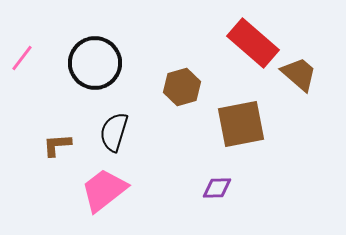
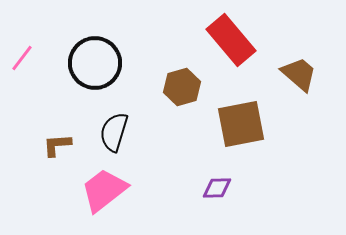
red rectangle: moved 22 px left, 3 px up; rotated 9 degrees clockwise
